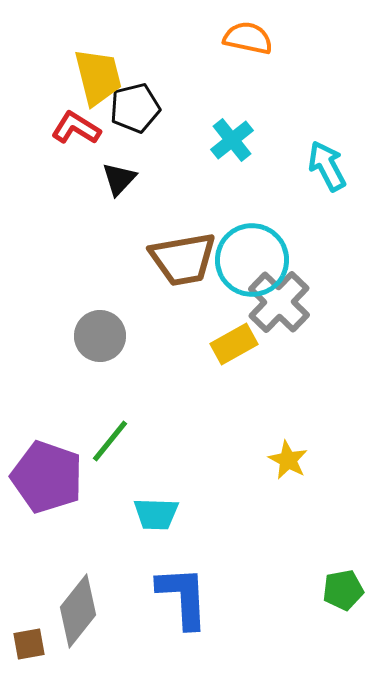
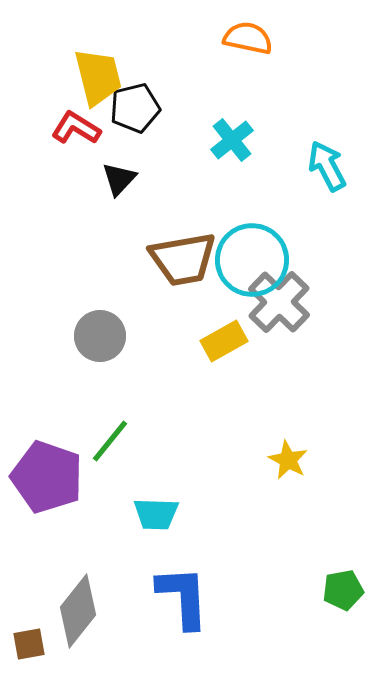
yellow rectangle: moved 10 px left, 3 px up
